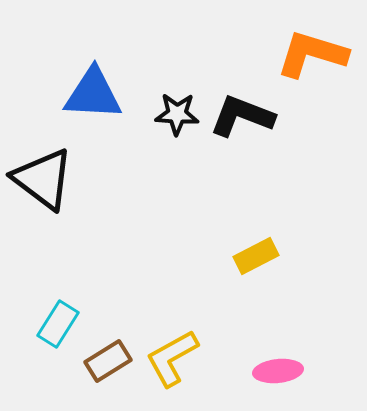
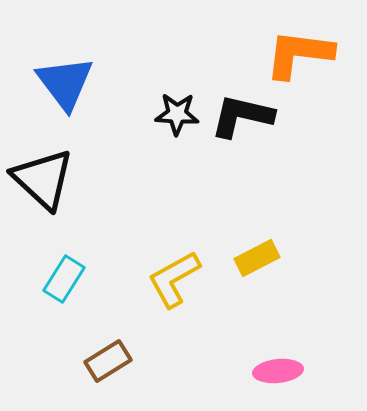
orange L-shape: moved 13 px left; rotated 10 degrees counterclockwise
blue triangle: moved 28 px left, 11 px up; rotated 50 degrees clockwise
black L-shape: rotated 8 degrees counterclockwise
black triangle: rotated 6 degrees clockwise
yellow rectangle: moved 1 px right, 2 px down
cyan rectangle: moved 6 px right, 45 px up
yellow L-shape: moved 2 px right, 79 px up
